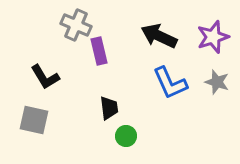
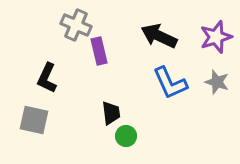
purple star: moved 3 px right
black L-shape: moved 2 px right, 1 px down; rotated 56 degrees clockwise
black trapezoid: moved 2 px right, 5 px down
